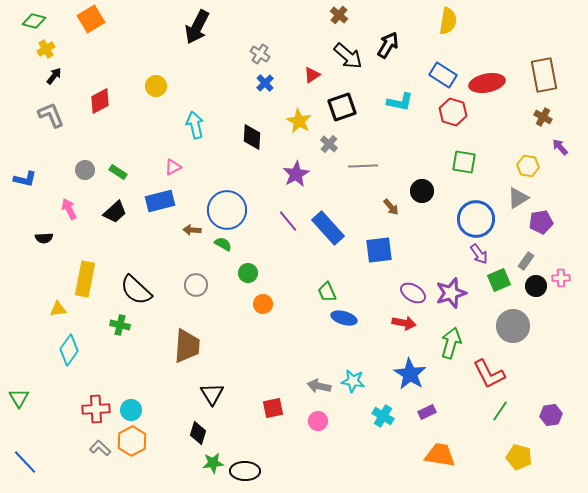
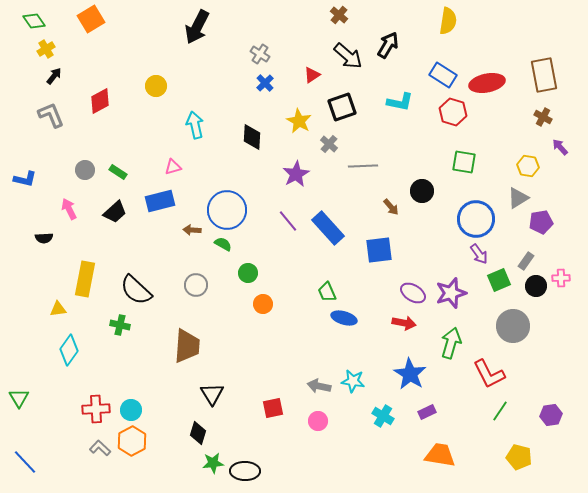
green diamond at (34, 21): rotated 40 degrees clockwise
pink triangle at (173, 167): rotated 12 degrees clockwise
